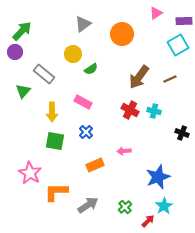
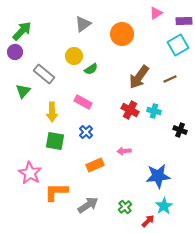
yellow circle: moved 1 px right, 2 px down
black cross: moved 2 px left, 3 px up
blue star: moved 1 px up; rotated 15 degrees clockwise
